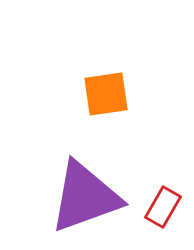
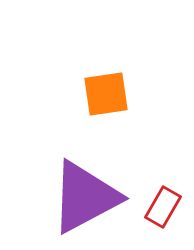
purple triangle: rotated 8 degrees counterclockwise
